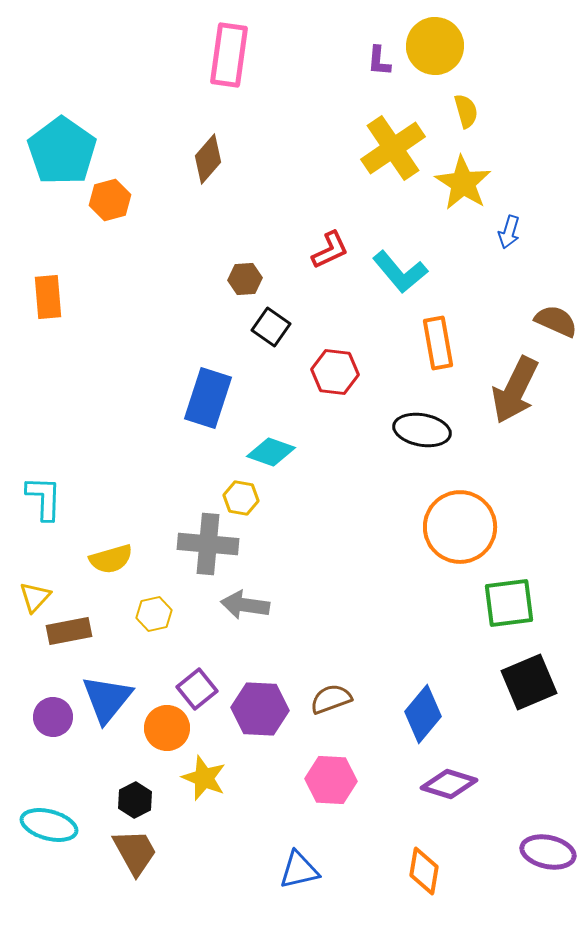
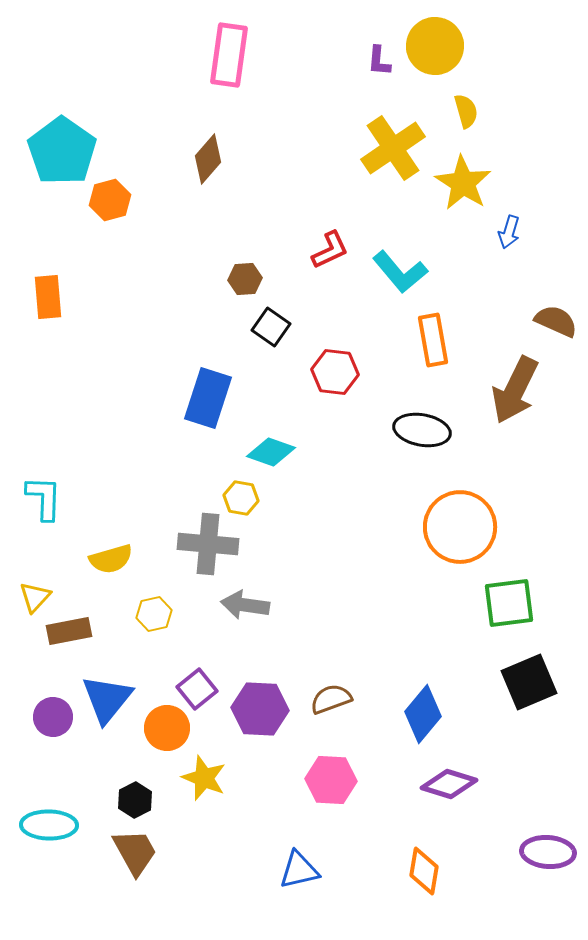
orange rectangle at (438, 343): moved 5 px left, 3 px up
cyan ellipse at (49, 825): rotated 14 degrees counterclockwise
purple ellipse at (548, 852): rotated 8 degrees counterclockwise
